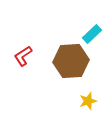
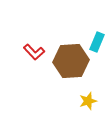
cyan rectangle: moved 5 px right, 8 px down; rotated 24 degrees counterclockwise
red L-shape: moved 11 px right, 4 px up; rotated 100 degrees counterclockwise
